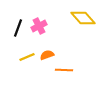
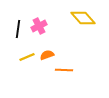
black line: moved 1 px down; rotated 12 degrees counterclockwise
